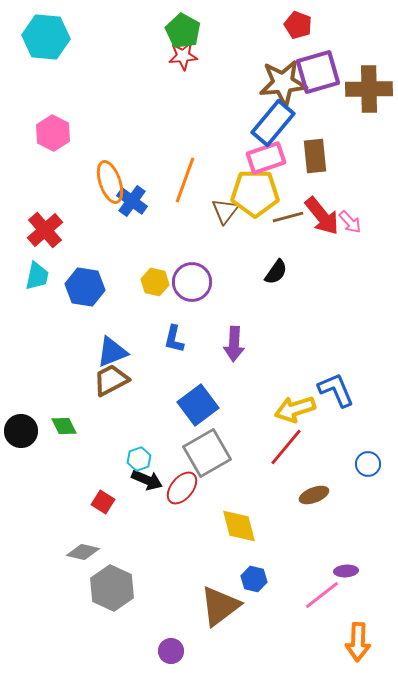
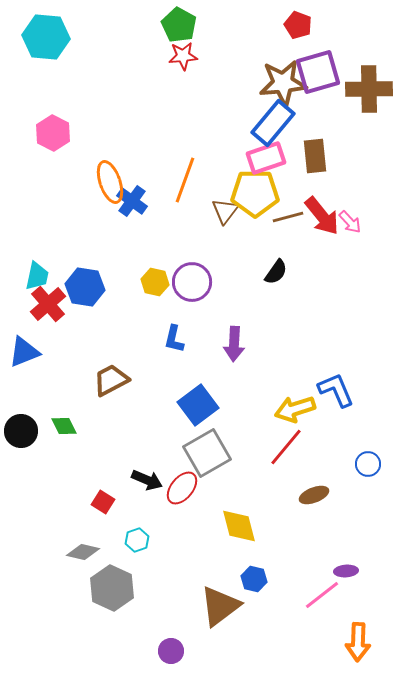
green pentagon at (183, 31): moved 4 px left, 6 px up
red cross at (45, 230): moved 3 px right, 74 px down
blue triangle at (112, 352): moved 88 px left
cyan hexagon at (139, 459): moved 2 px left, 81 px down
